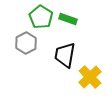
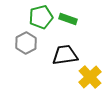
green pentagon: rotated 25 degrees clockwise
black trapezoid: rotated 72 degrees clockwise
